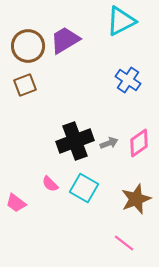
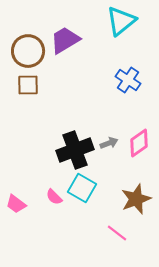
cyan triangle: rotated 12 degrees counterclockwise
brown circle: moved 5 px down
brown square: moved 3 px right; rotated 20 degrees clockwise
black cross: moved 9 px down
pink semicircle: moved 4 px right, 13 px down
cyan square: moved 2 px left
pink trapezoid: moved 1 px down
pink line: moved 7 px left, 10 px up
